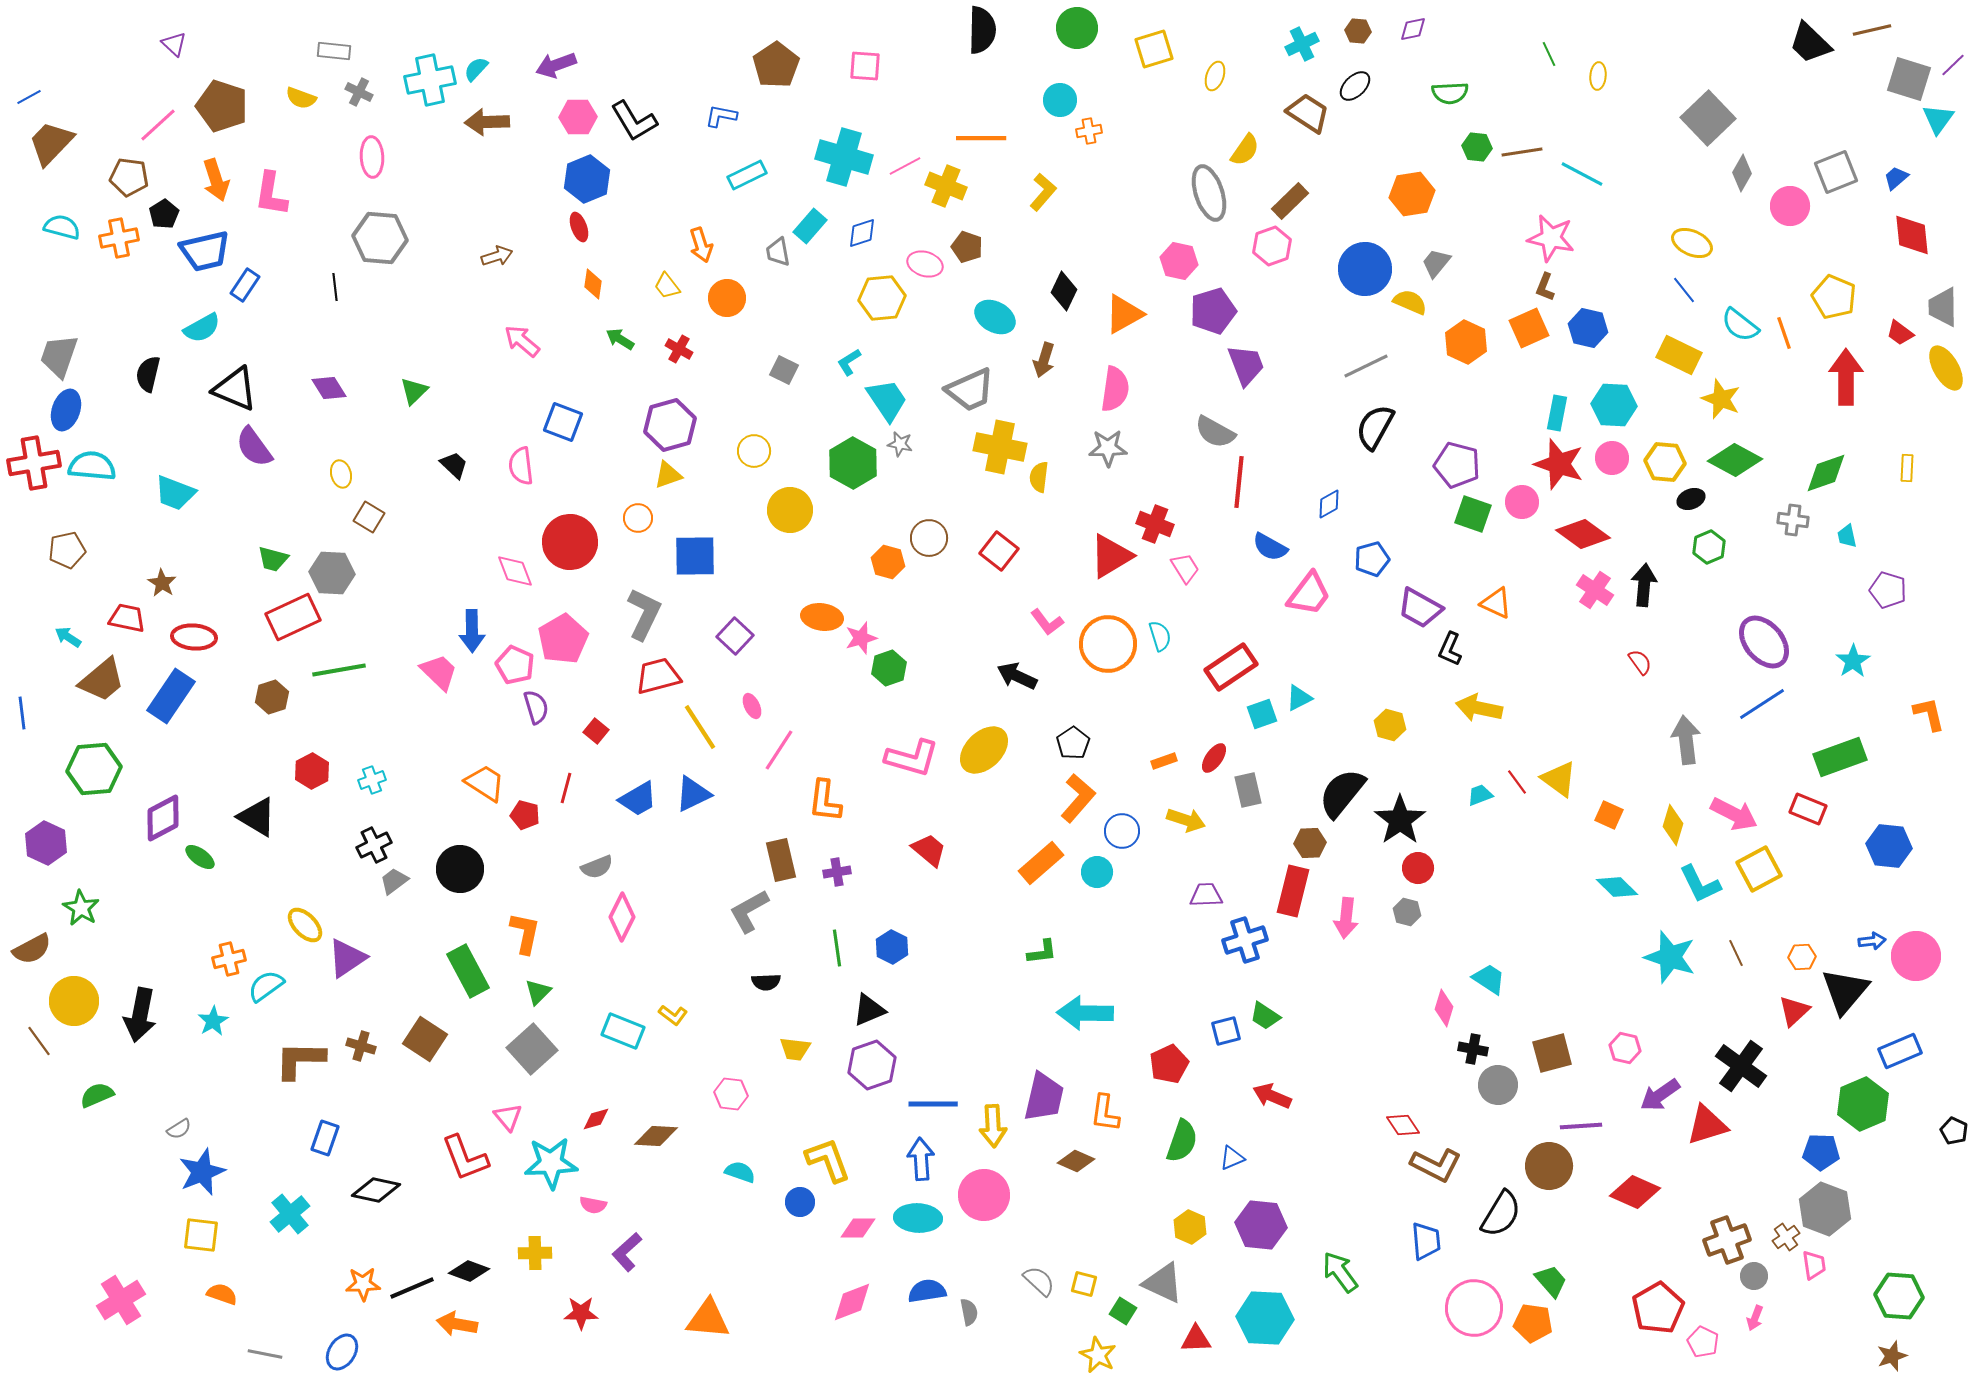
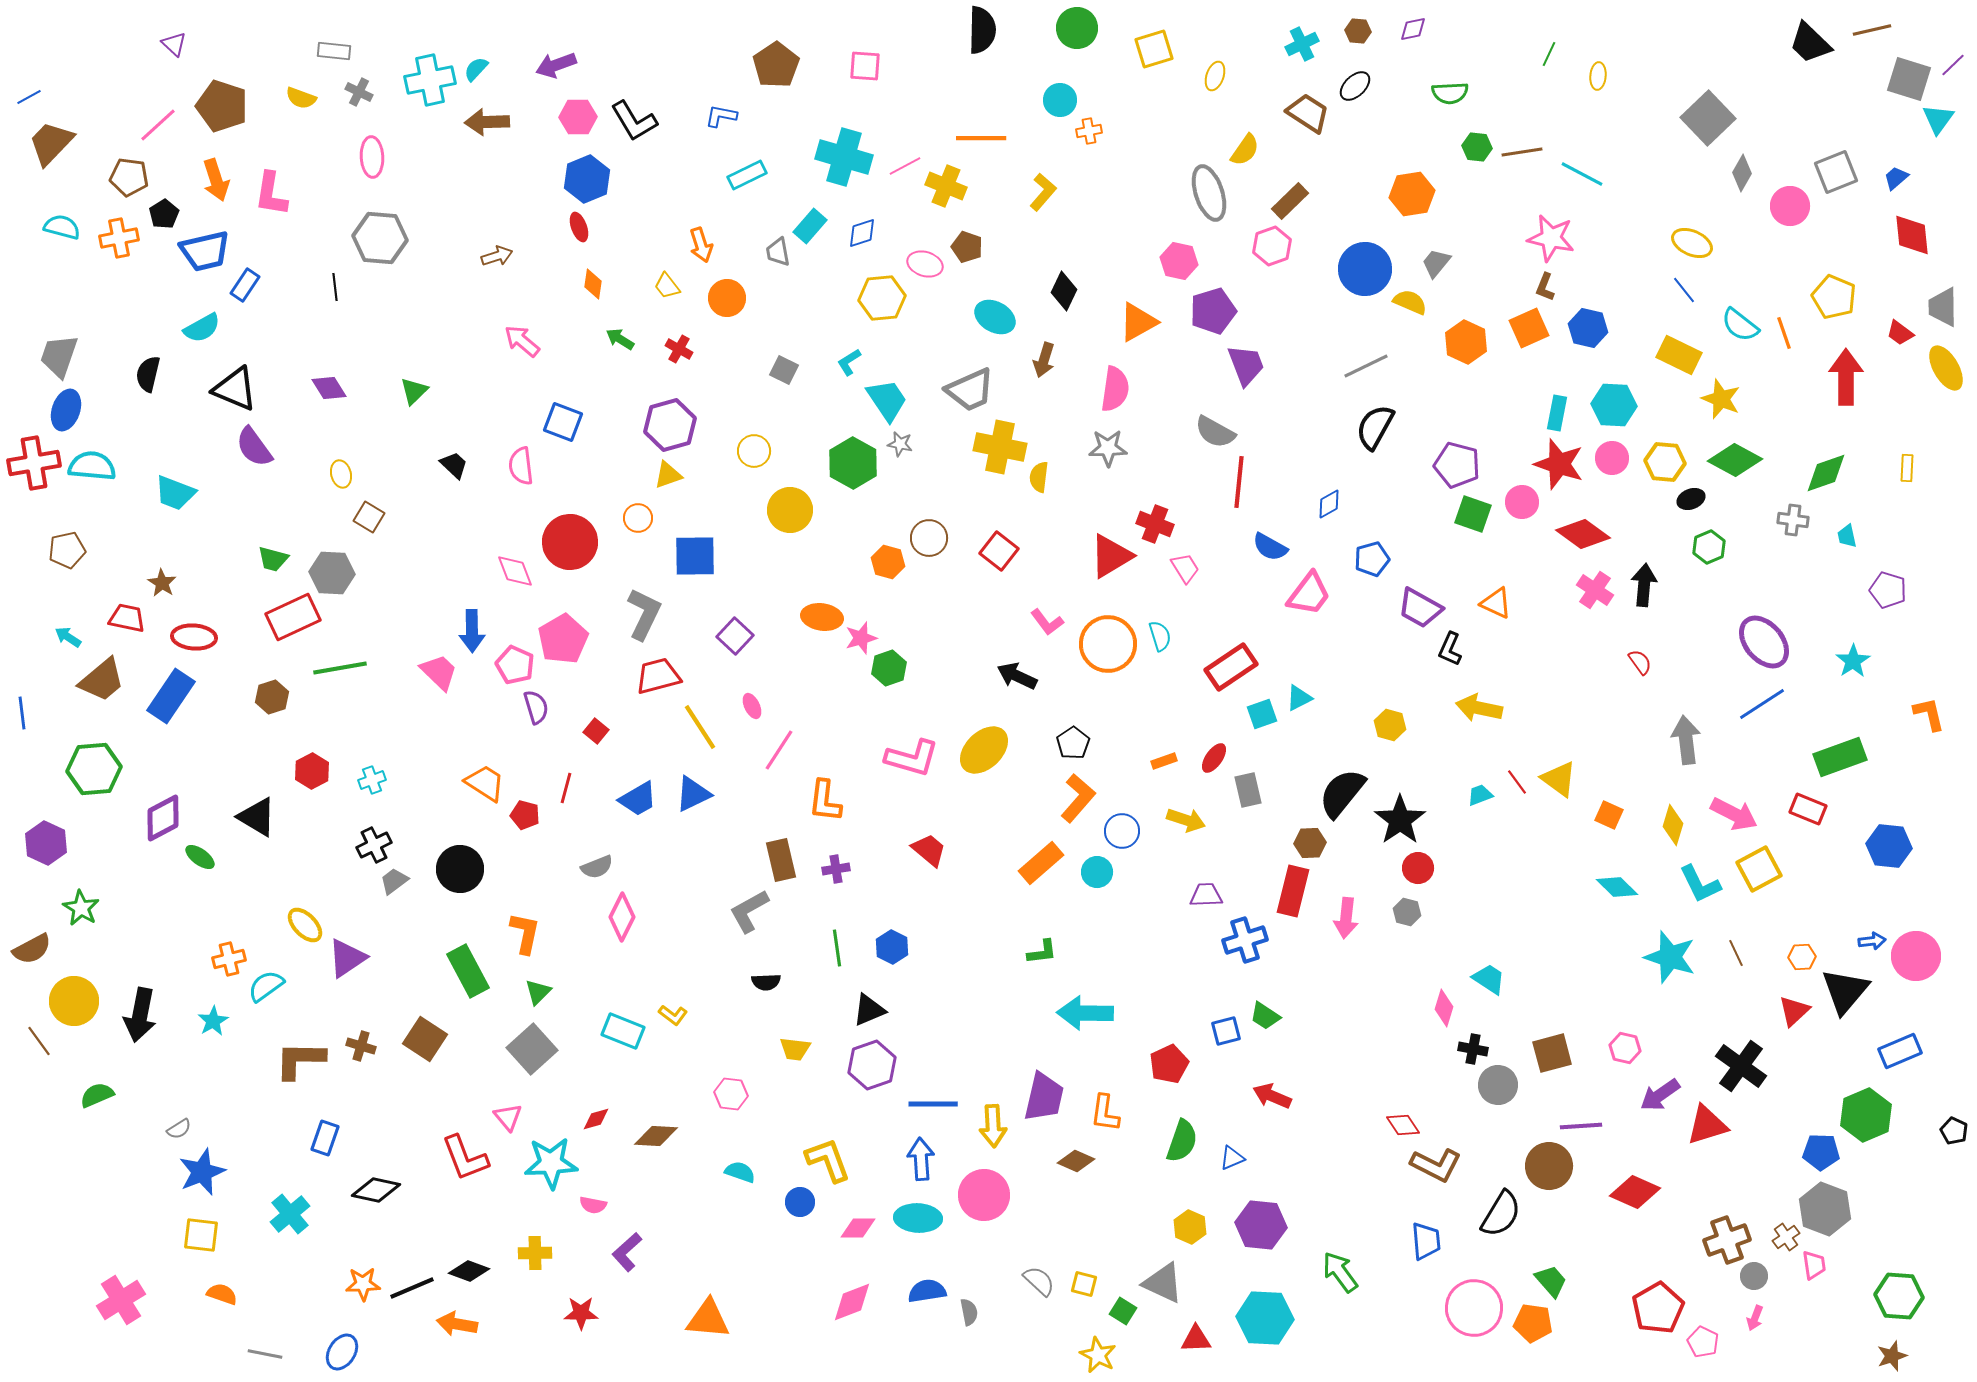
green line at (1549, 54): rotated 50 degrees clockwise
orange triangle at (1124, 314): moved 14 px right, 8 px down
green line at (339, 670): moved 1 px right, 2 px up
purple cross at (837, 872): moved 1 px left, 3 px up
green hexagon at (1863, 1104): moved 3 px right, 11 px down
